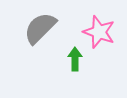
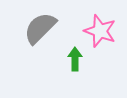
pink star: moved 1 px right, 1 px up
